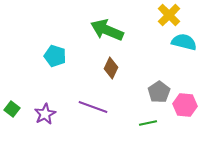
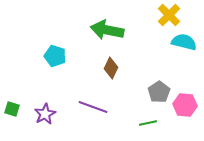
green arrow: rotated 12 degrees counterclockwise
green square: rotated 21 degrees counterclockwise
